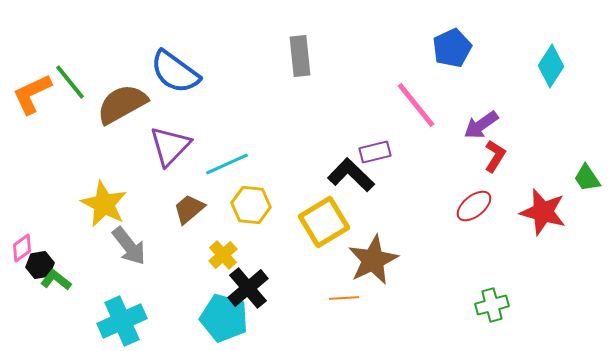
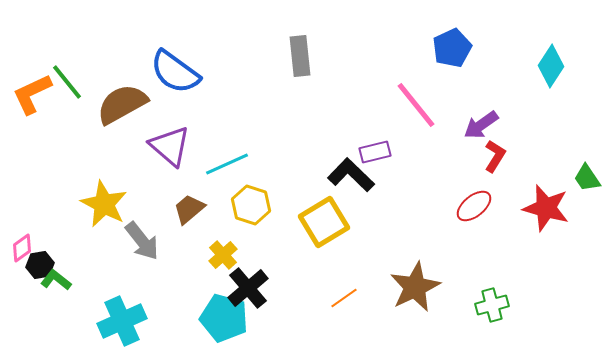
green line: moved 3 px left
purple triangle: rotated 33 degrees counterclockwise
yellow hexagon: rotated 12 degrees clockwise
red star: moved 3 px right, 4 px up
gray arrow: moved 13 px right, 5 px up
brown star: moved 42 px right, 27 px down
orange line: rotated 32 degrees counterclockwise
